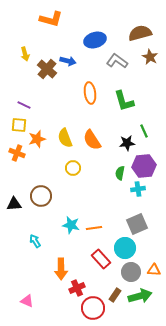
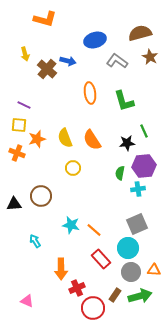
orange L-shape: moved 6 px left
orange line: moved 2 px down; rotated 49 degrees clockwise
cyan circle: moved 3 px right
